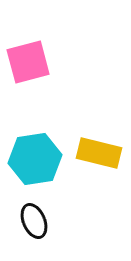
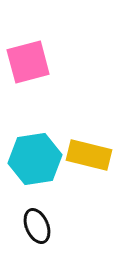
yellow rectangle: moved 10 px left, 2 px down
black ellipse: moved 3 px right, 5 px down
